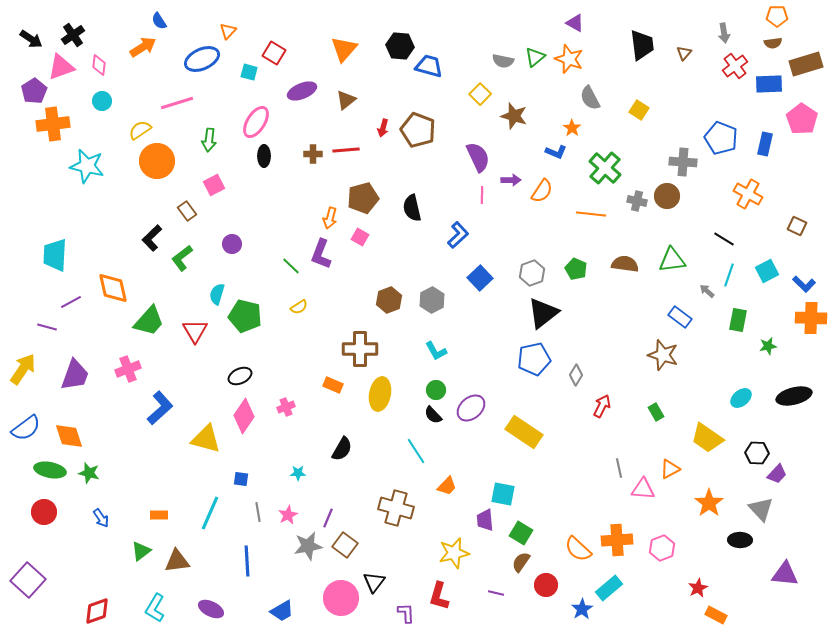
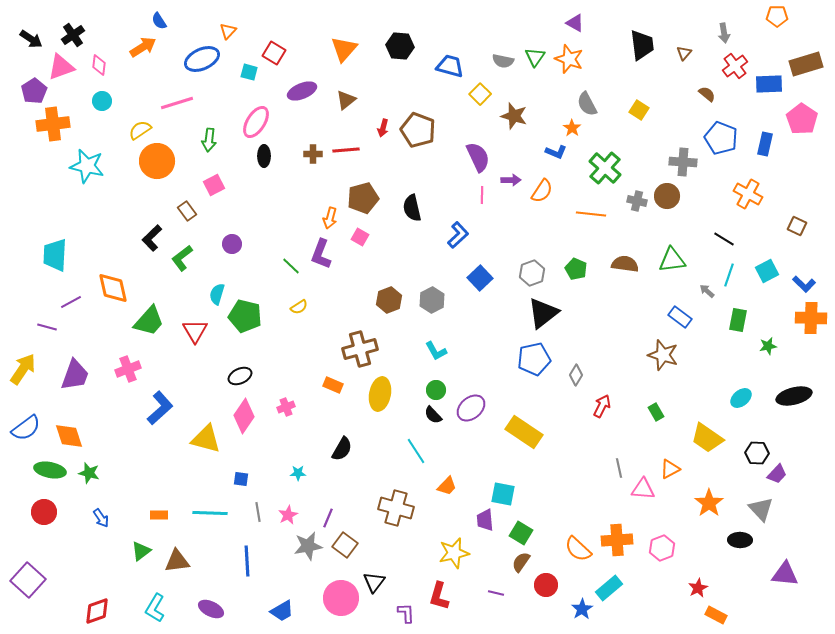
brown semicircle at (773, 43): moved 66 px left, 51 px down; rotated 132 degrees counterclockwise
green triangle at (535, 57): rotated 15 degrees counterclockwise
blue trapezoid at (429, 66): moved 21 px right
gray semicircle at (590, 98): moved 3 px left, 6 px down
brown cross at (360, 349): rotated 16 degrees counterclockwise
cyan line at (210, 513): rotated 68 degrees clockwise
